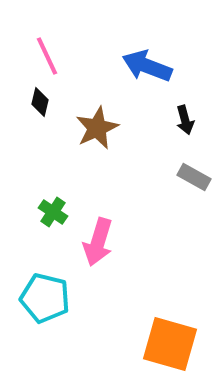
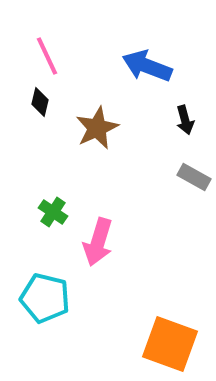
orange square: rotated 4 degrees clockwise
